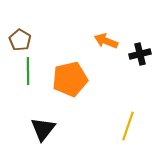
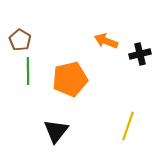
black triangle: moved 13 px right, 2 px down
